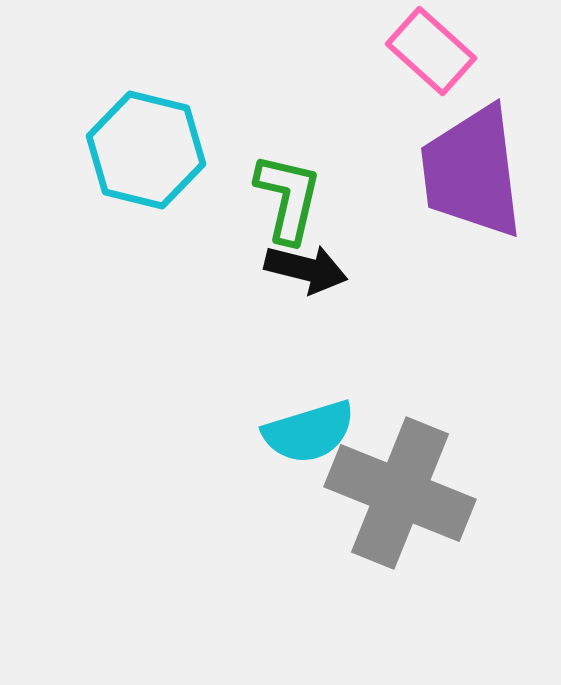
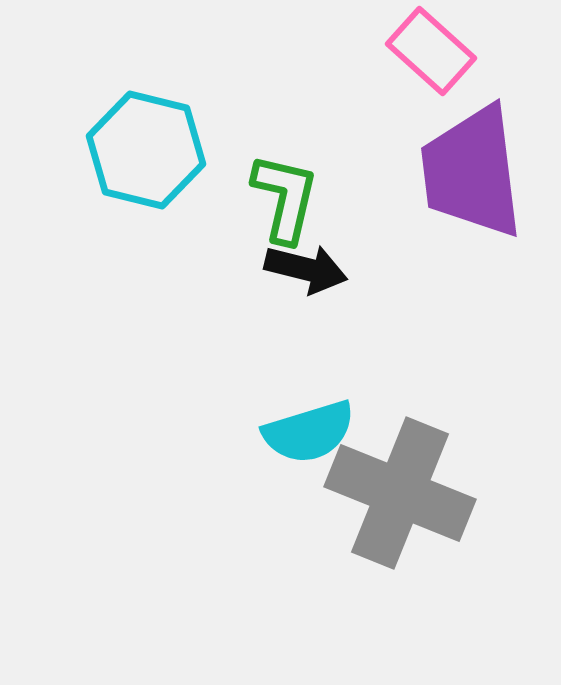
green L-shape: moved 3 px left
